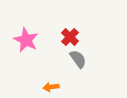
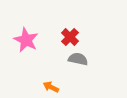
gray semicircle: rotated 42 degrees counterclockwise
orange arrow: rotated 35 degrees clockwise
